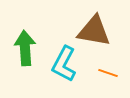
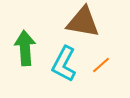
brown triangle: moved 11 px left, 9 px up
orange line: moved 7 px left, 8 px up; rotated 60 degrees counterclockwise
